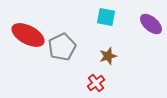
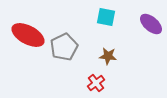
gray pentagon: moved 2 px right
brown star: rotated 24 degrees clockwise
